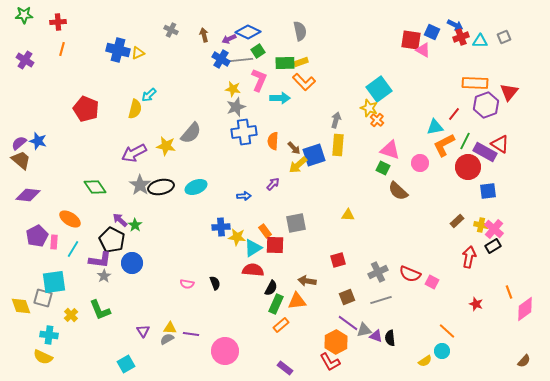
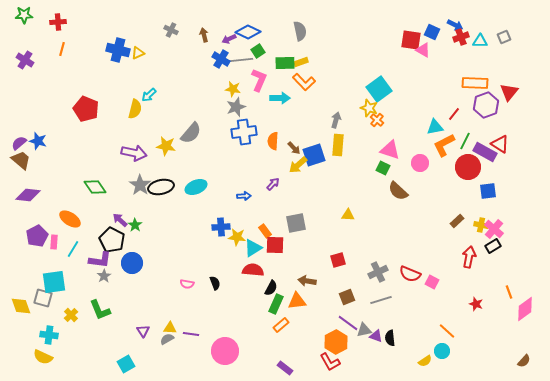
purple arrow at (134, 153): rotated 140 degrees counterclockwise
